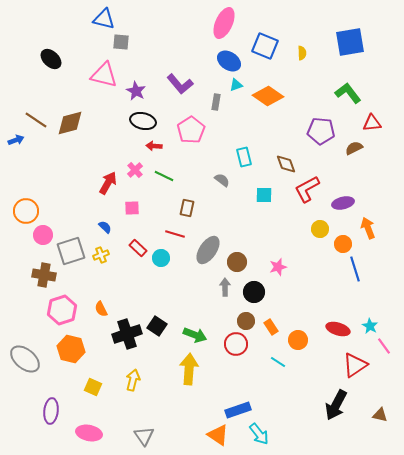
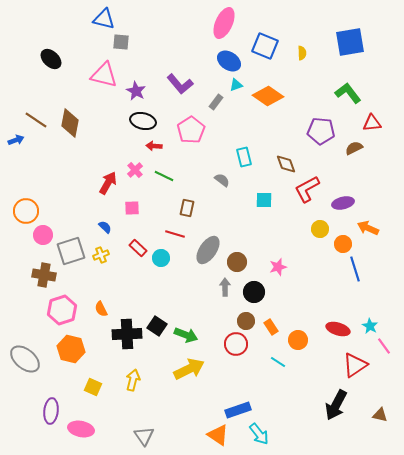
gray rectangle at (216, 102): rotated 28 degrees clockwise
brown diamond at (70, 123): rotated 64 degrees counterclockwise
cyan square at (264, 195): moved 5 px down
orange arrow at (368, 228): rotated 45 degrees counterclockwise
black cross at (127, 334): rotated 16 degrees clockwise
green arrow at (195, 335): moved 9 px left
yellow arrow at (189, 369): rotated 60 degrees clockwise
pink ellipse at (89, 433): moved 8 px left, 4 px up
